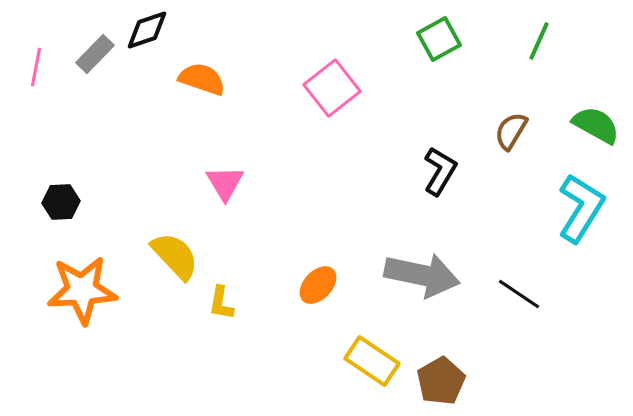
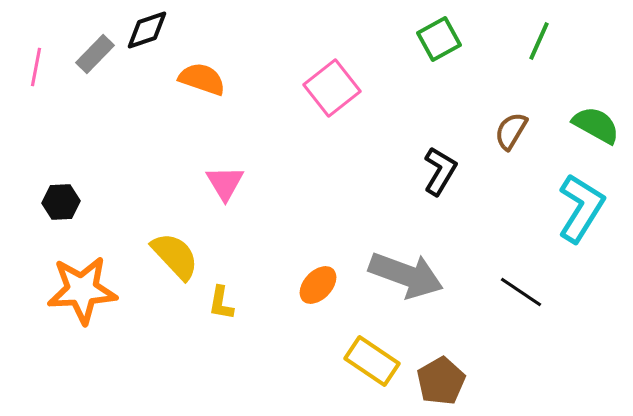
gray arrow: moved 16 px left; rotated 8 degrees clockwise
black line: moved 2 px right, 2 px up
